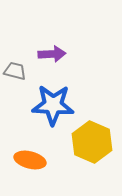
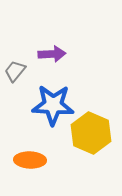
gray trapezoid: rotated 65 degrees counterclockwise
yellow hexagon: moved 1 px left, 9 px up
orange ellipse: rotated 12 degrees counterclockwise
